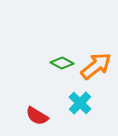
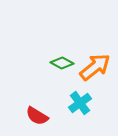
orange arrow: moved 1 px left, 1 px down
cyan cross: rotated 10 degrees clockwise
